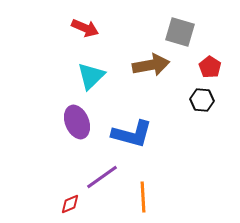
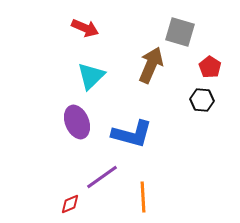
brown arrow: rotated 57 degrees counterclockwise
